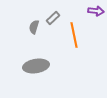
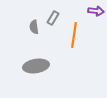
gray rectangle: rotated 16 degrees counterclockwise
gray semicircle: rotated 24 degrees counterclockwise
orange line: rotated 20 degrees clockwise
